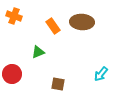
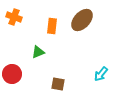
orange cross: moved 1 px down
brown ellipse: moved 2 px up; rotated 50 degrees counterclockwise
orange rectangle: moved 1 px left; rotated 42 degrees clockwise
